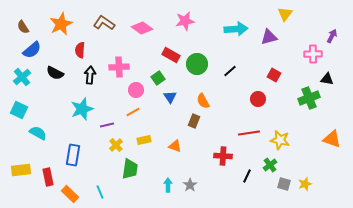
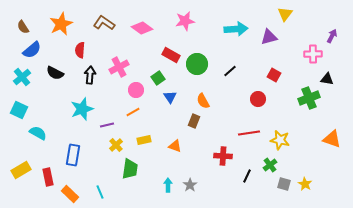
pink cross at (119, 67): rotated 24 degrees counterclockwise
yellow rectangle at (21, 170): rotated 24 degrees counterclockwise
yellow star at (305, 184): rotated 24 degrees counterclockwise
